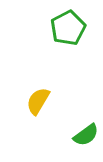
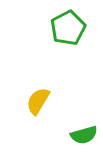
green semicircle: moved 2 px left; rotated 20 degrees clockwise
